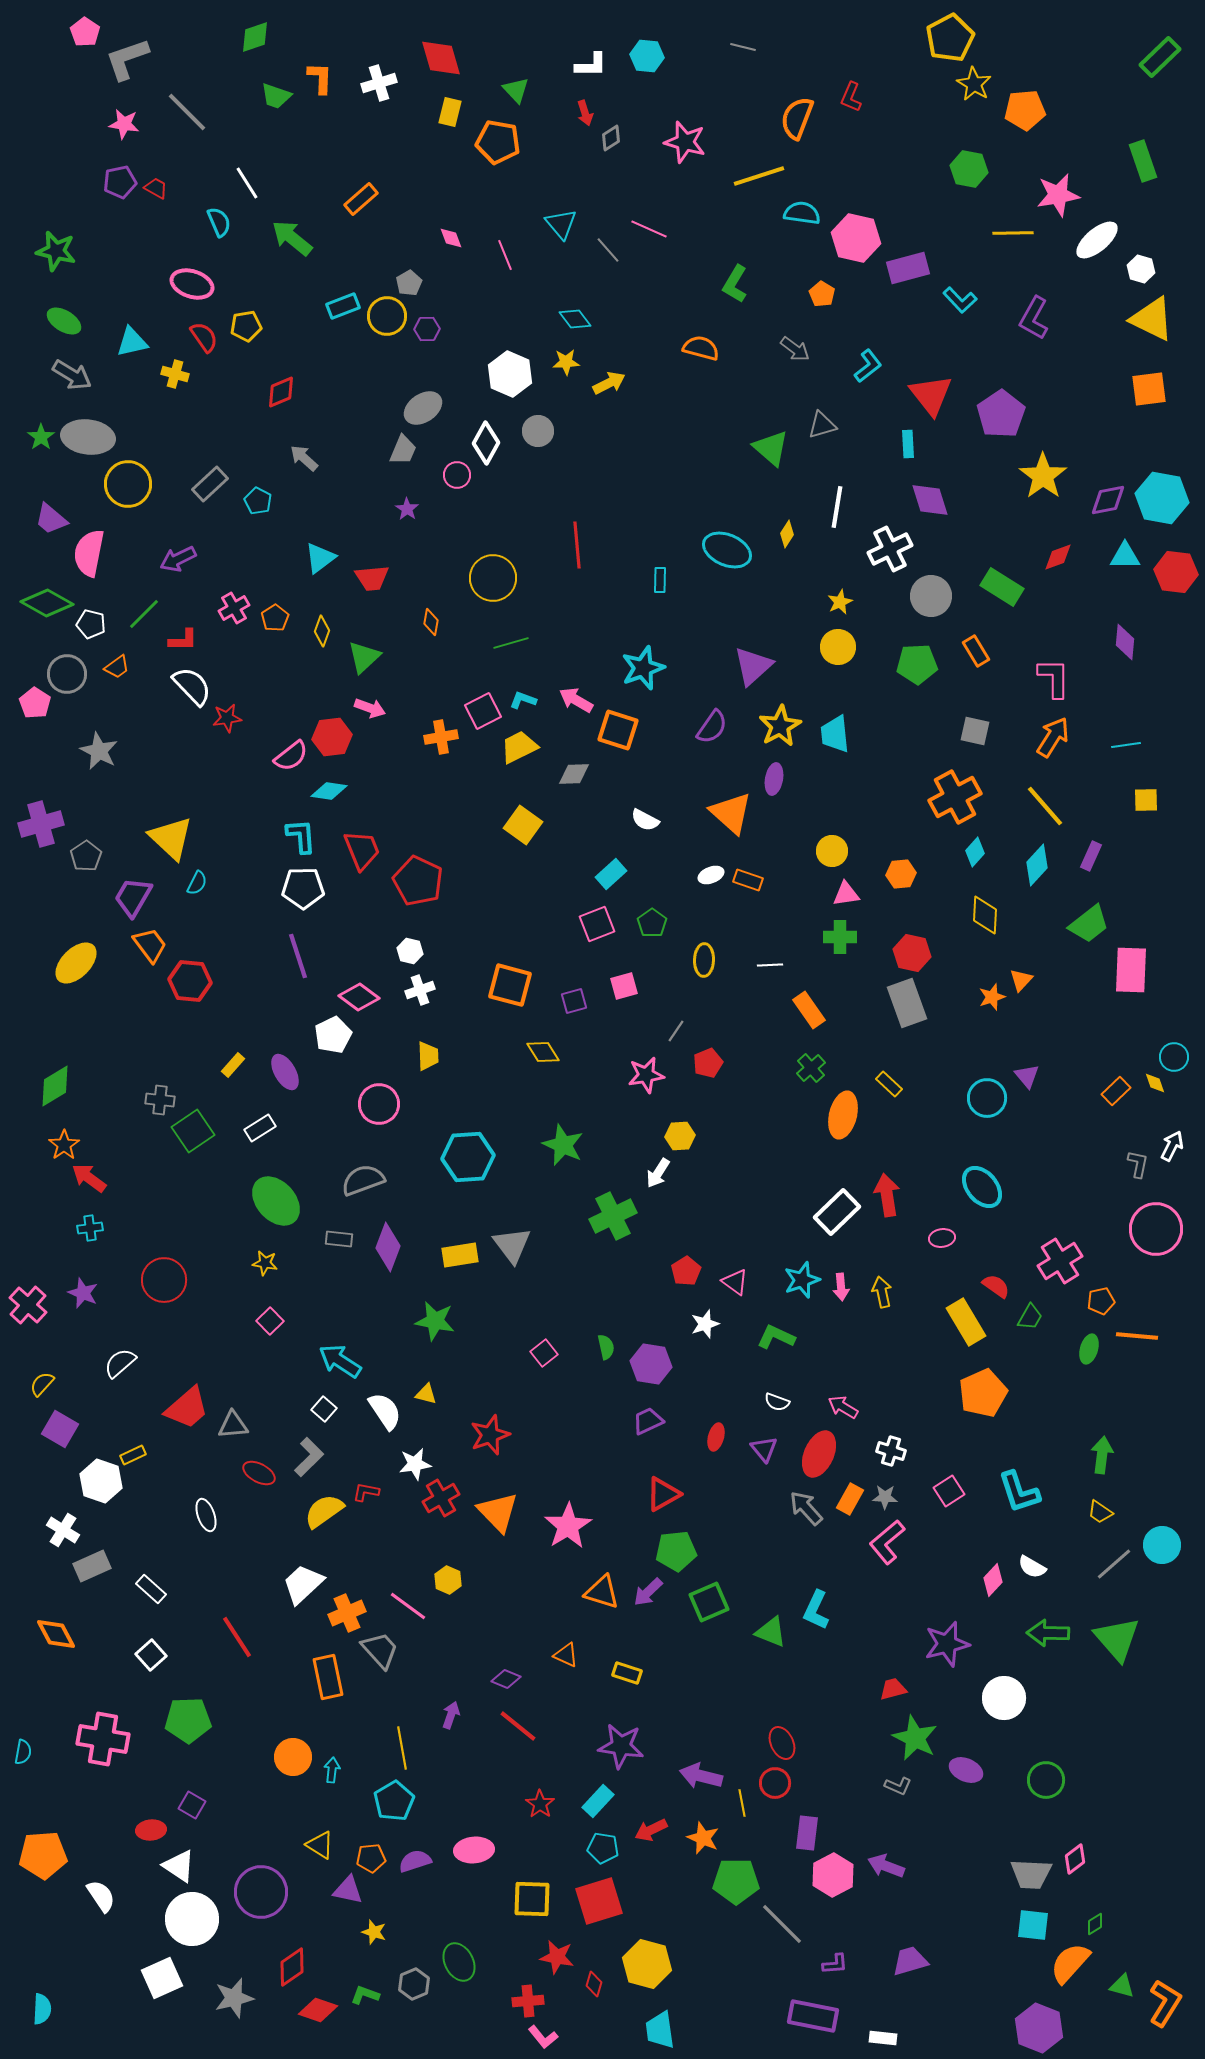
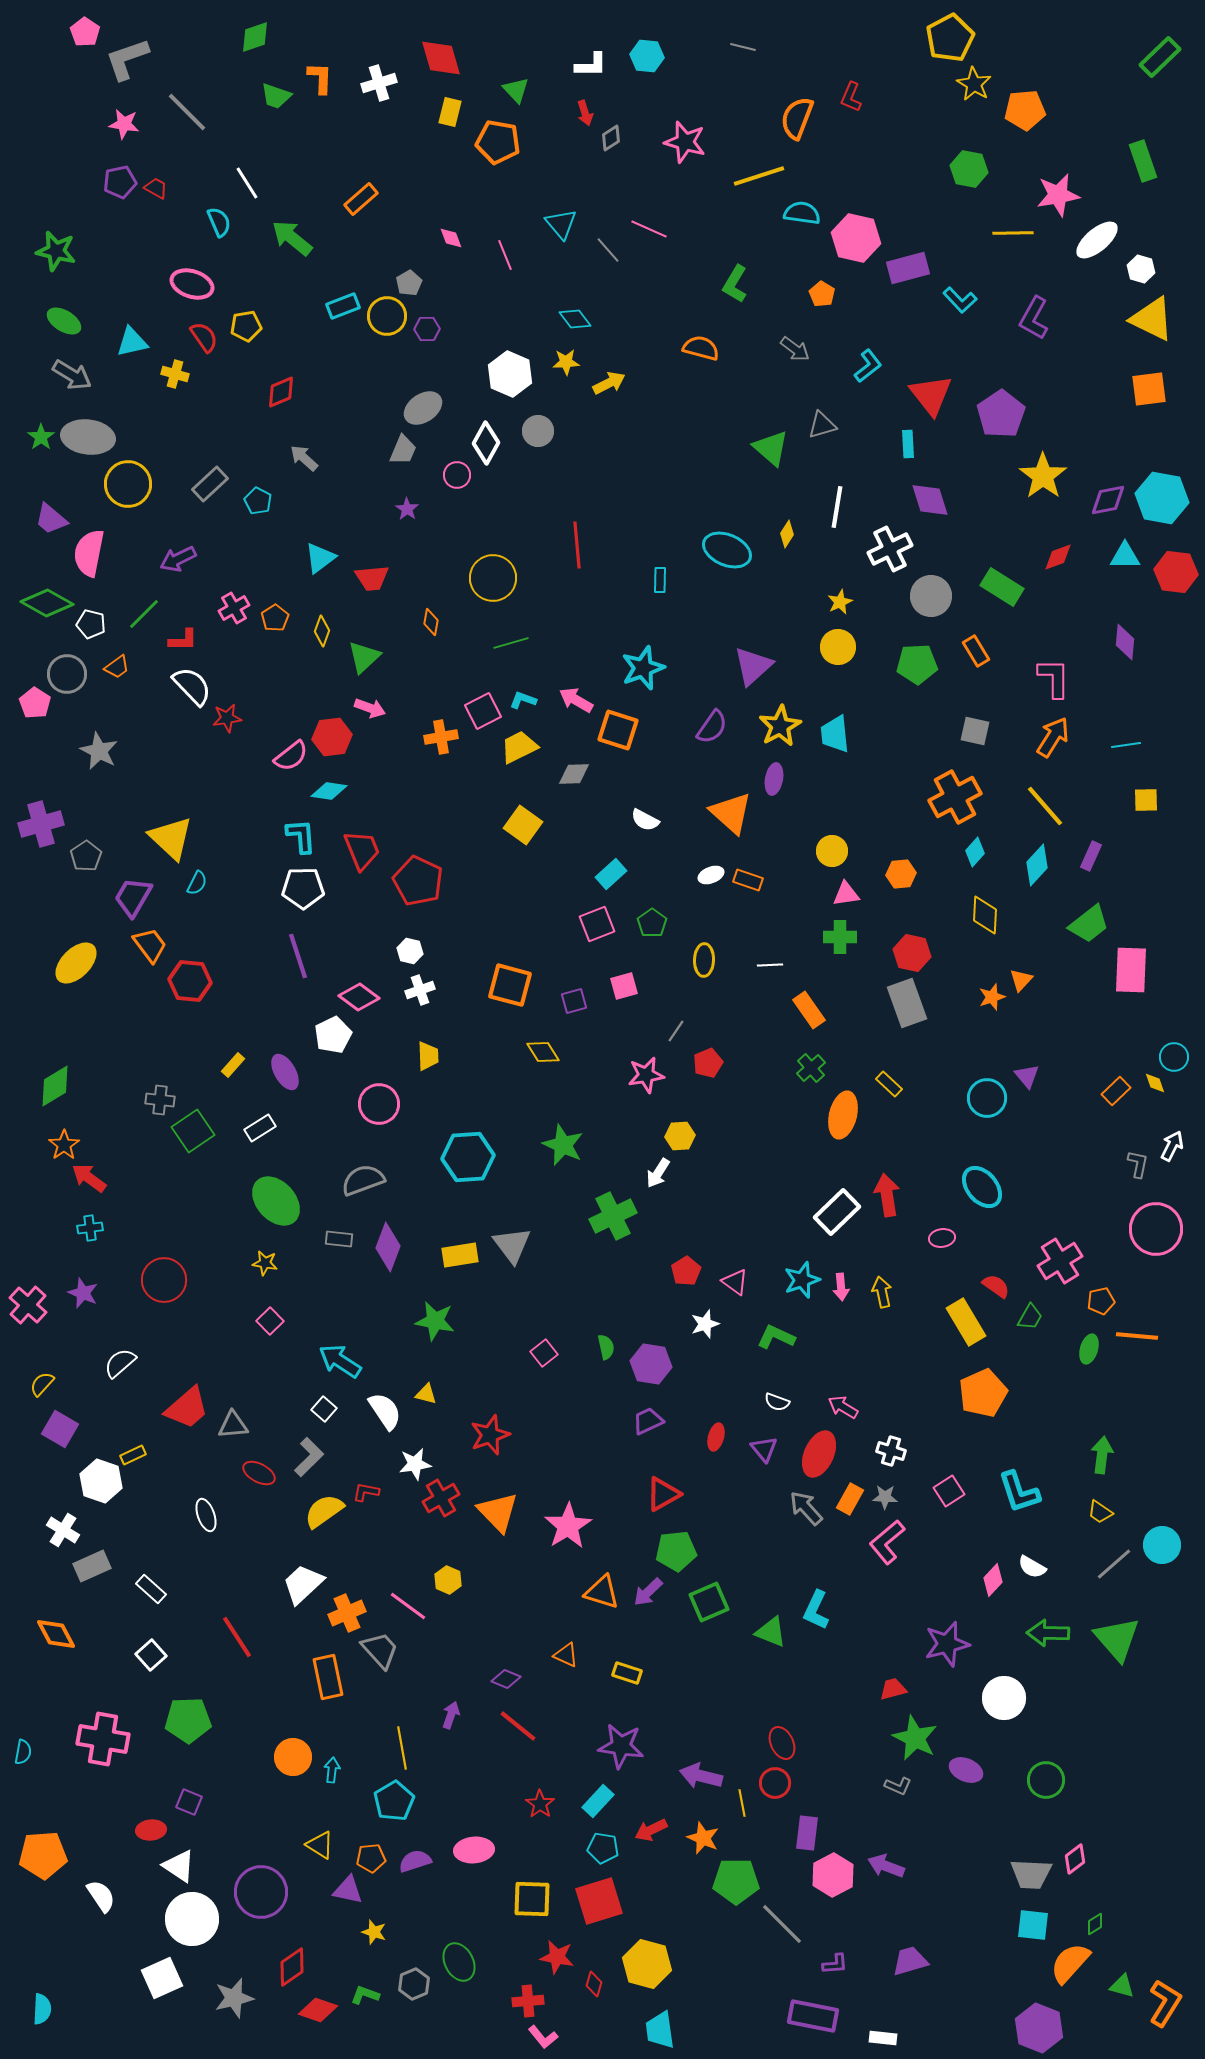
purple square at (192, 1805): moved 3 px left, 3 px up; rotated 8 degrees counterclockwise
